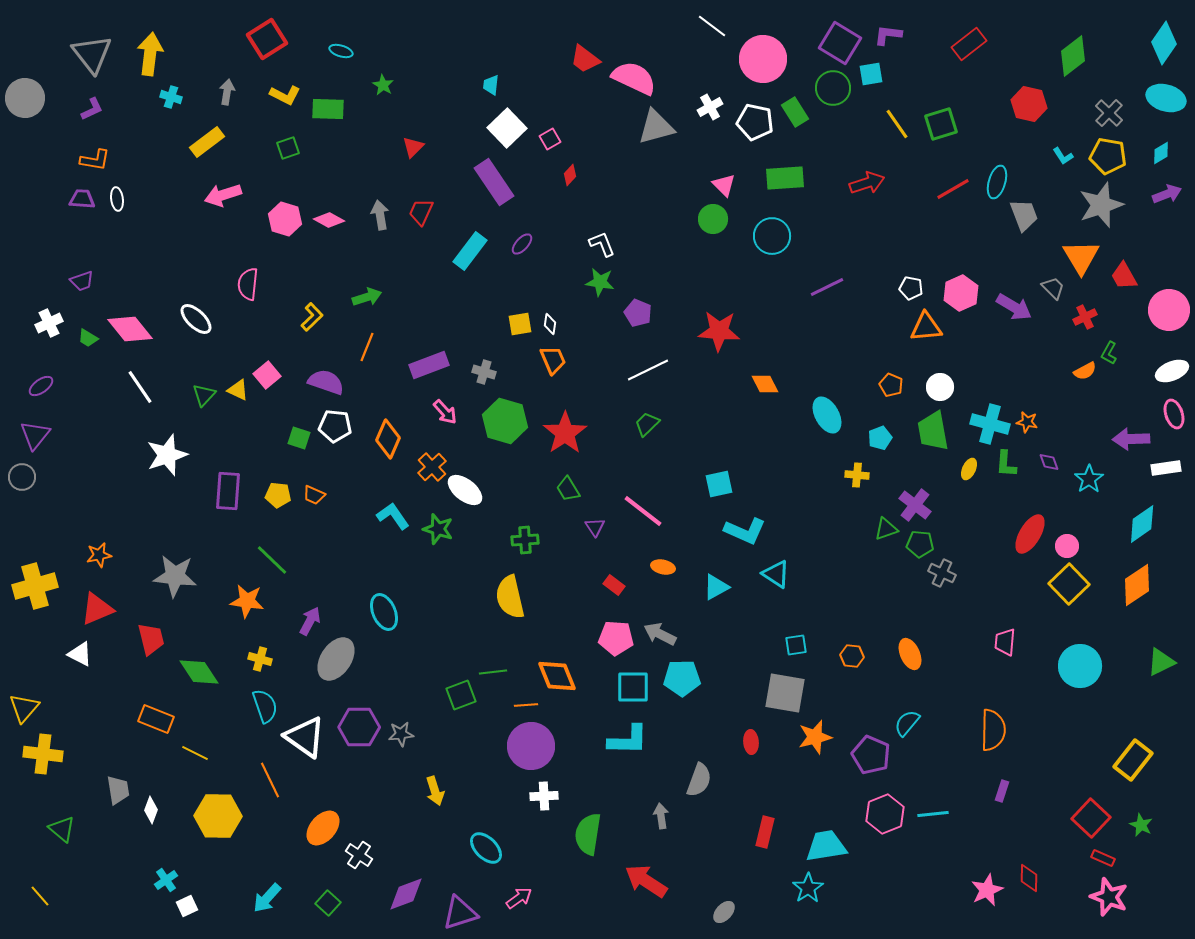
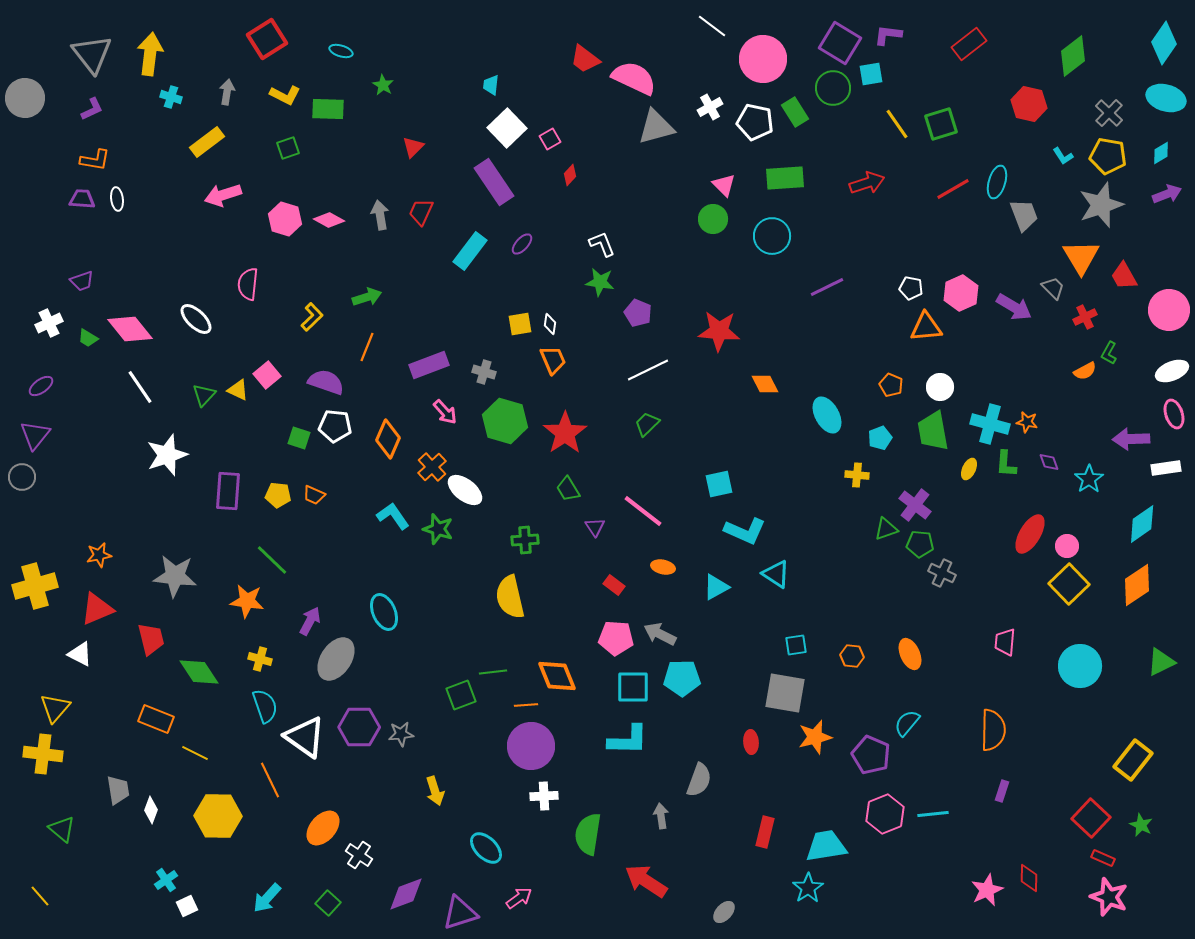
yellow triangle at (24, 708): moved 31 px right
